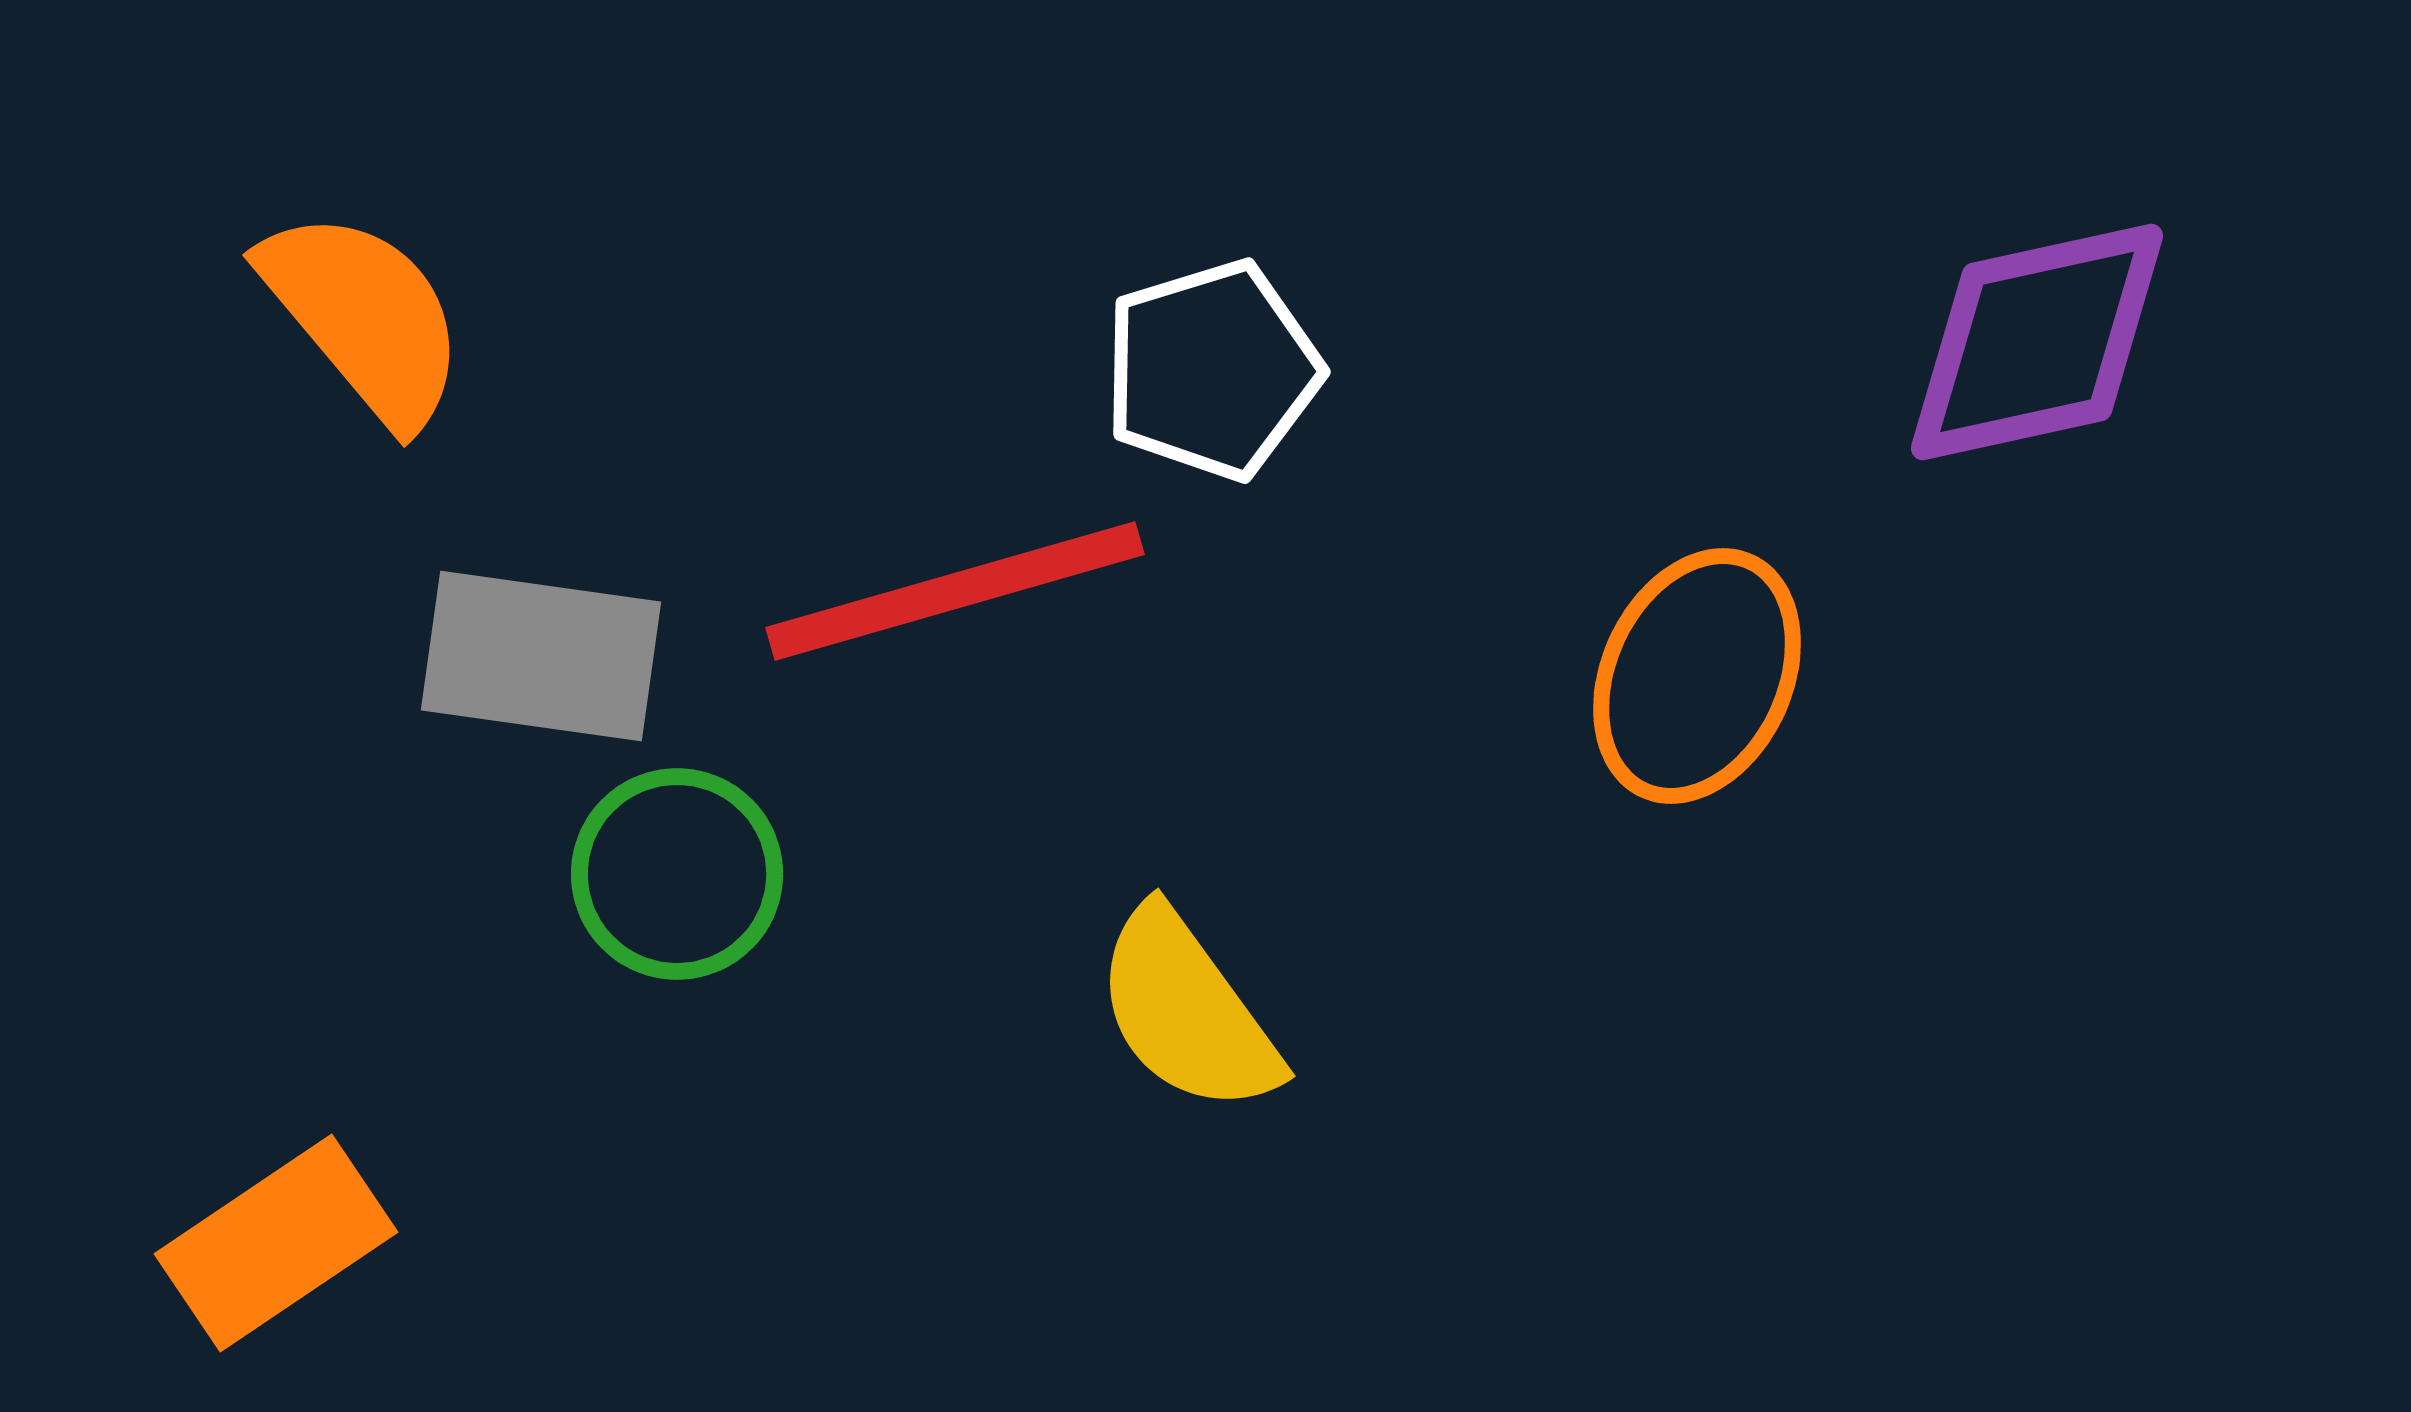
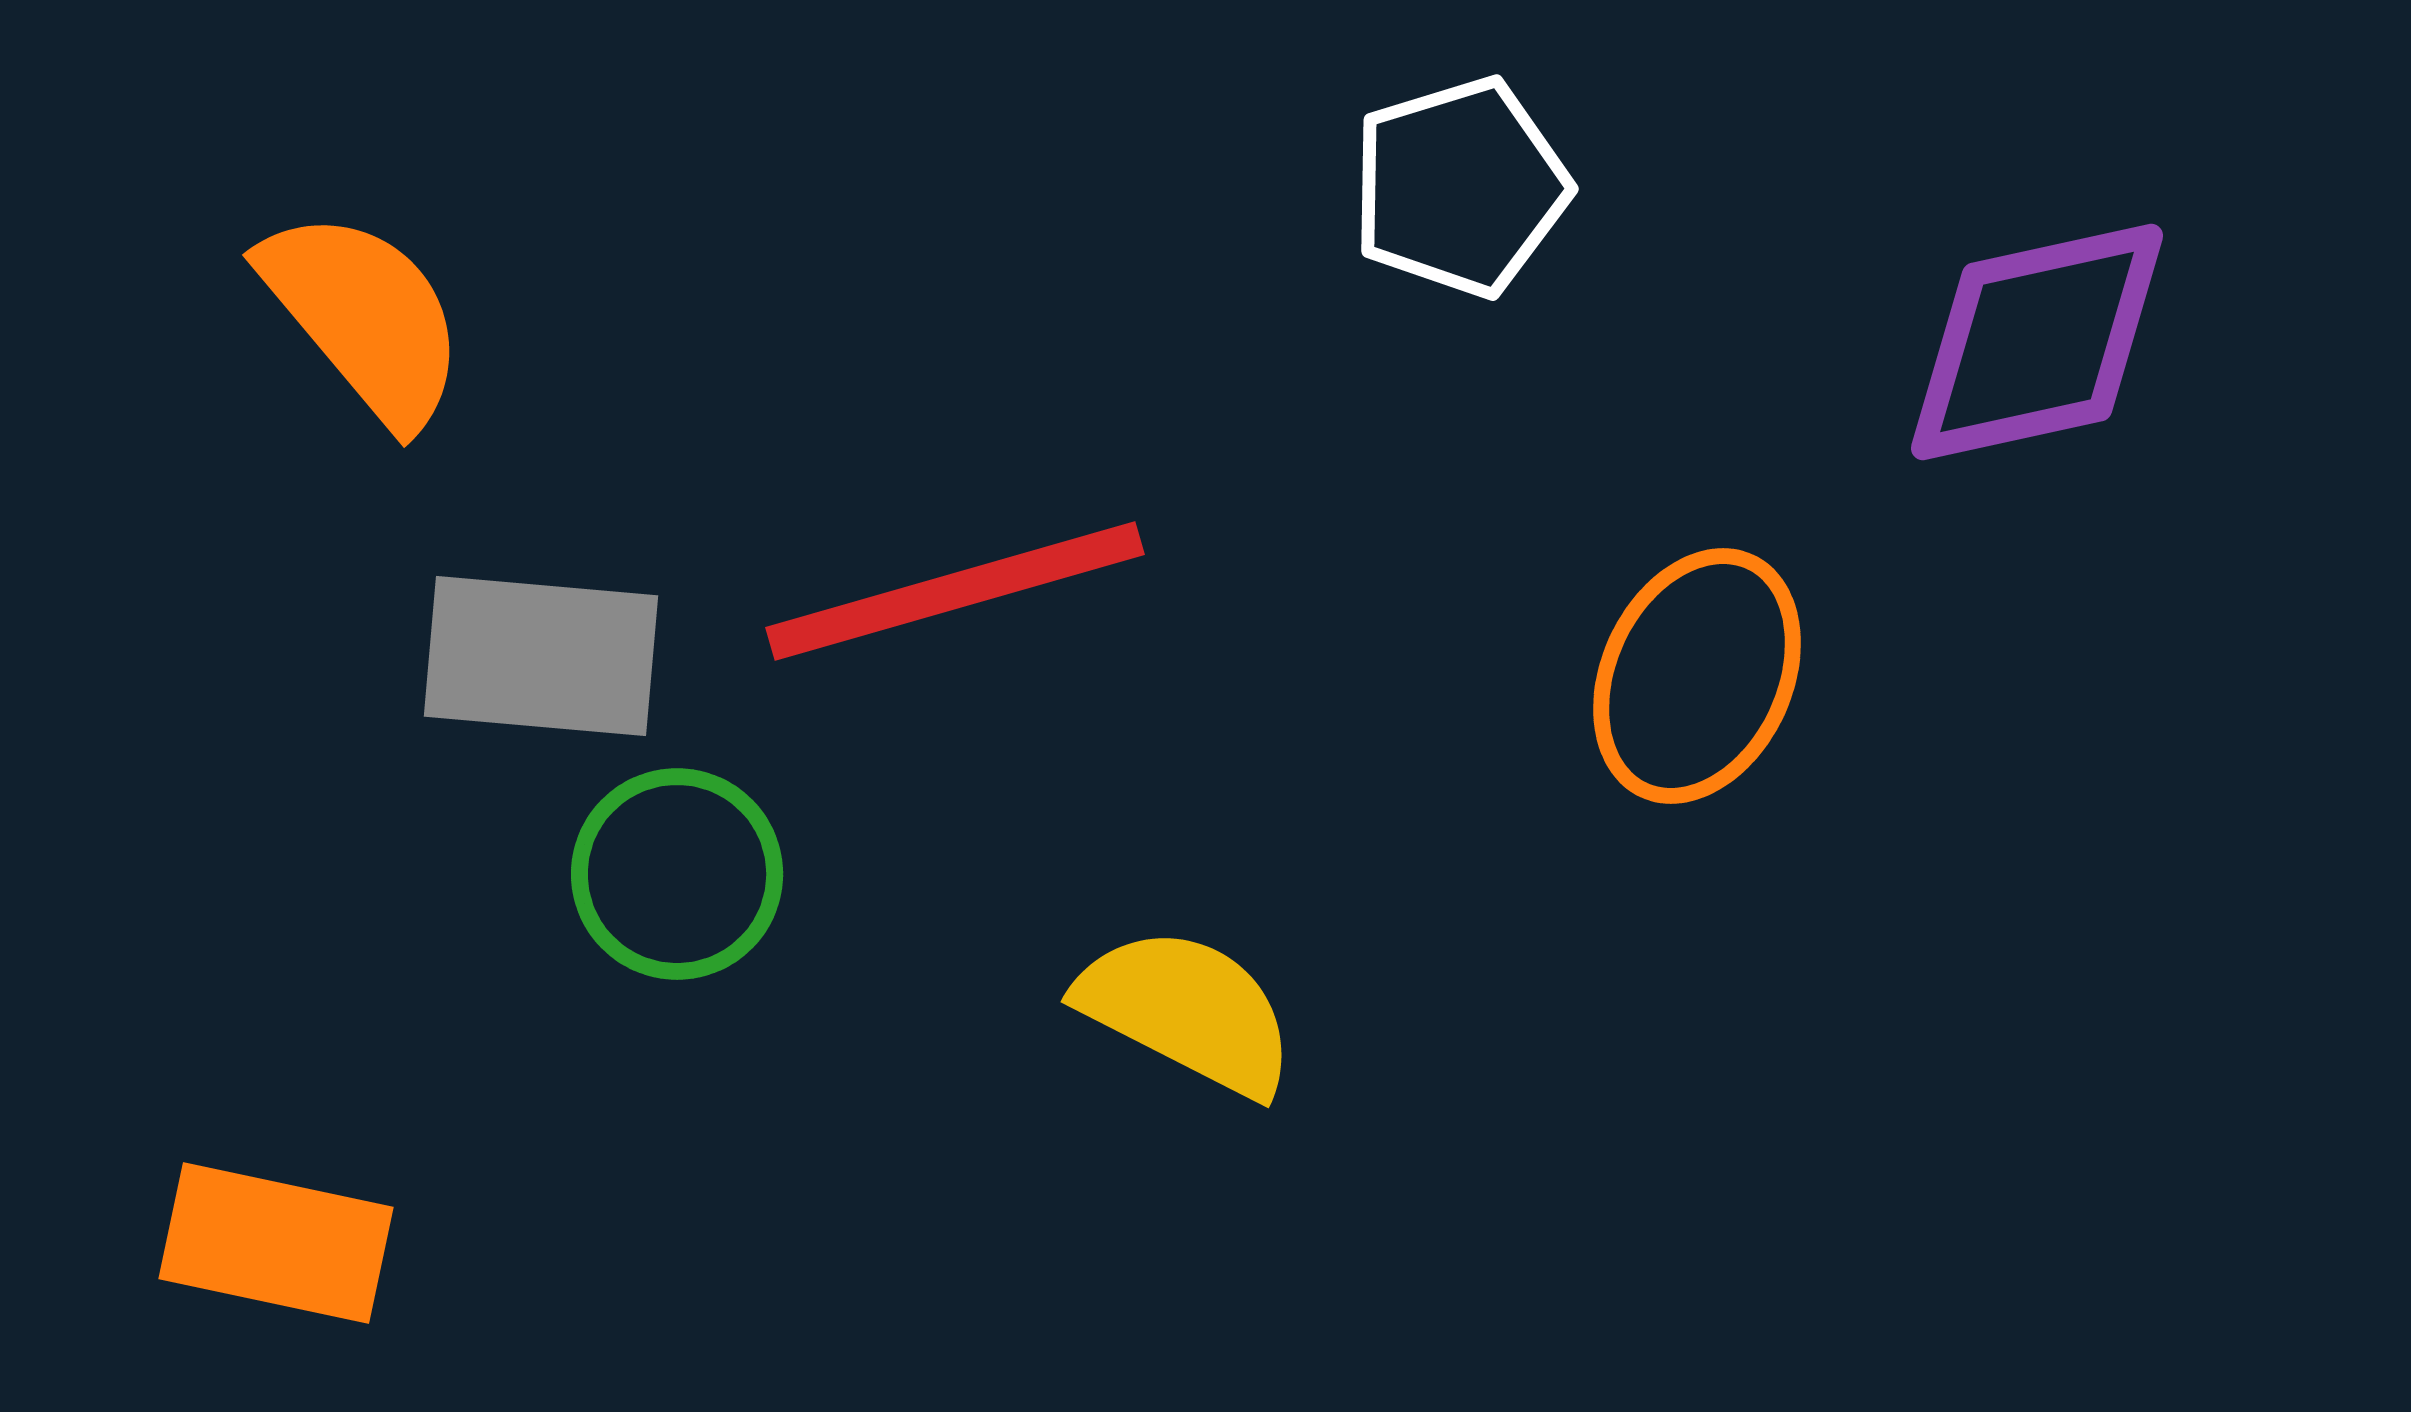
white pentagon: moved 248 px right, 183 px up
gray rectangle: rotated 3 degrees counterclockwise
yellow semicircle: rotated 153 degrees clockwise
orange rectangle: rotated 46 degrees clockwise
